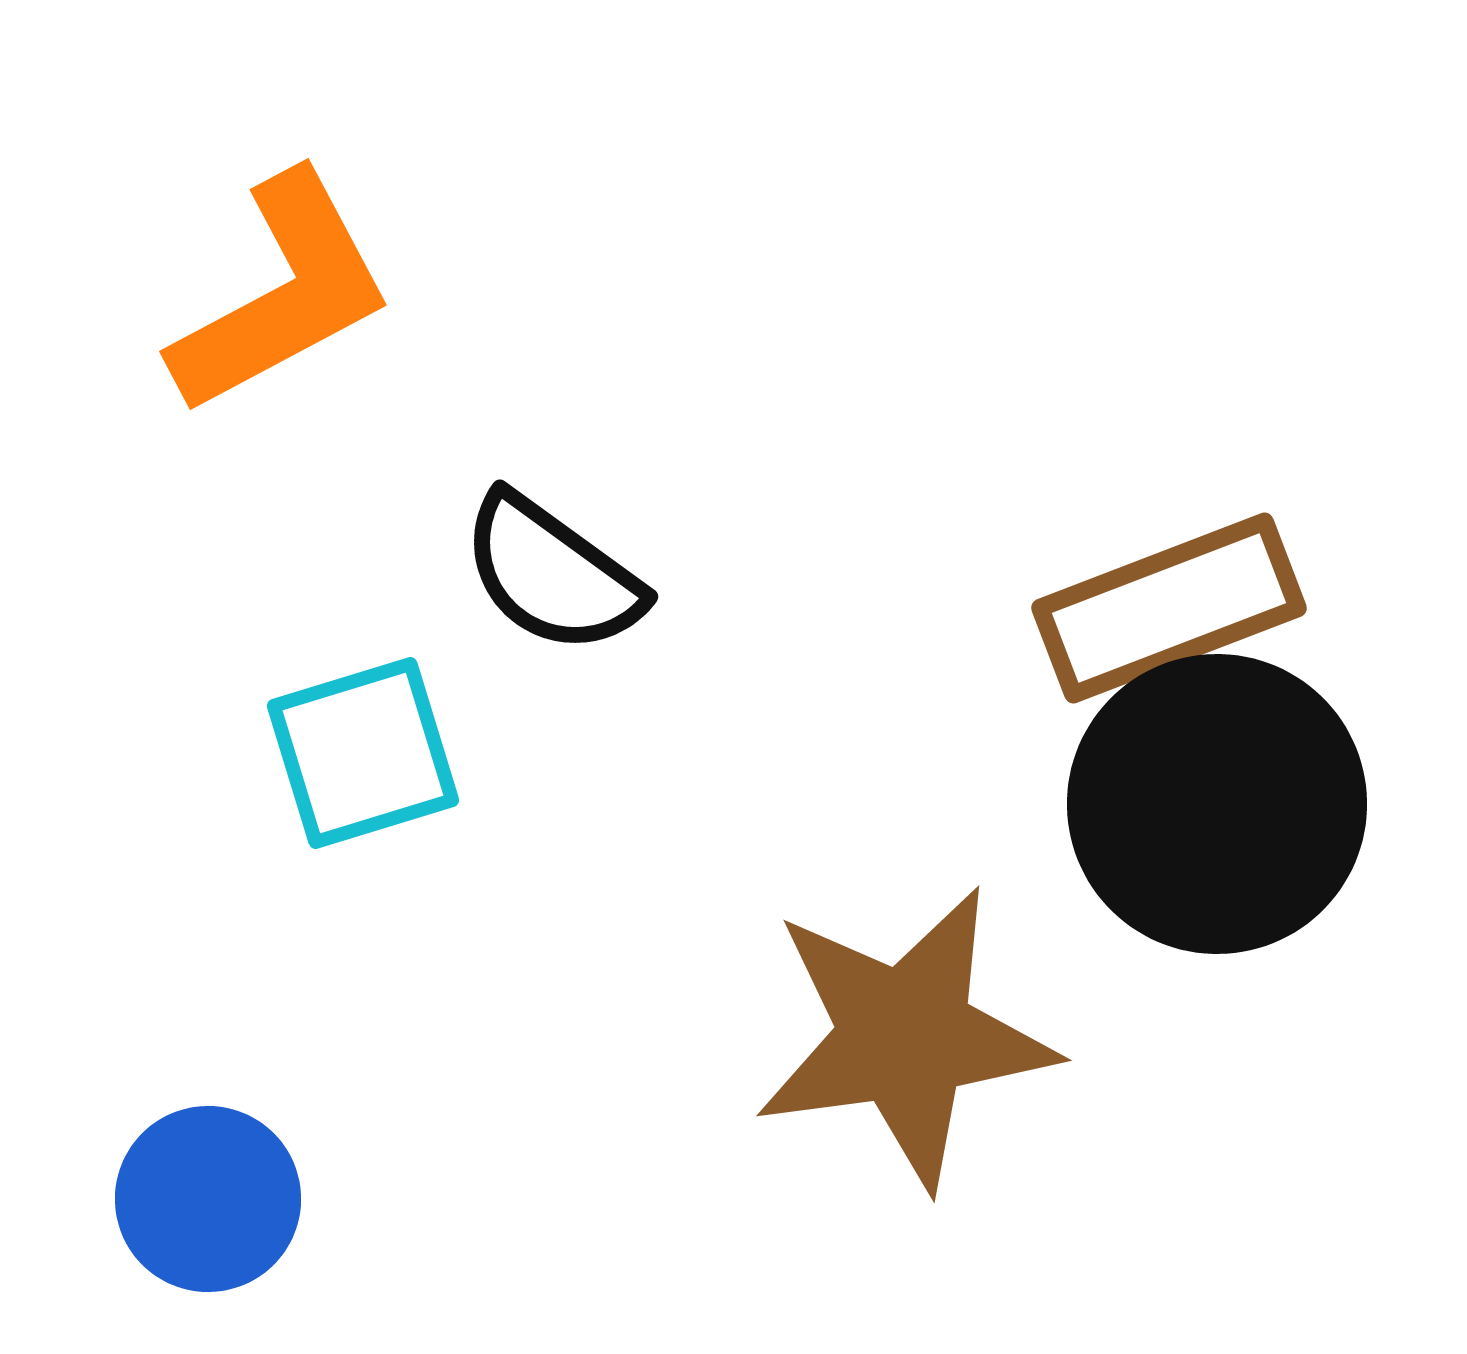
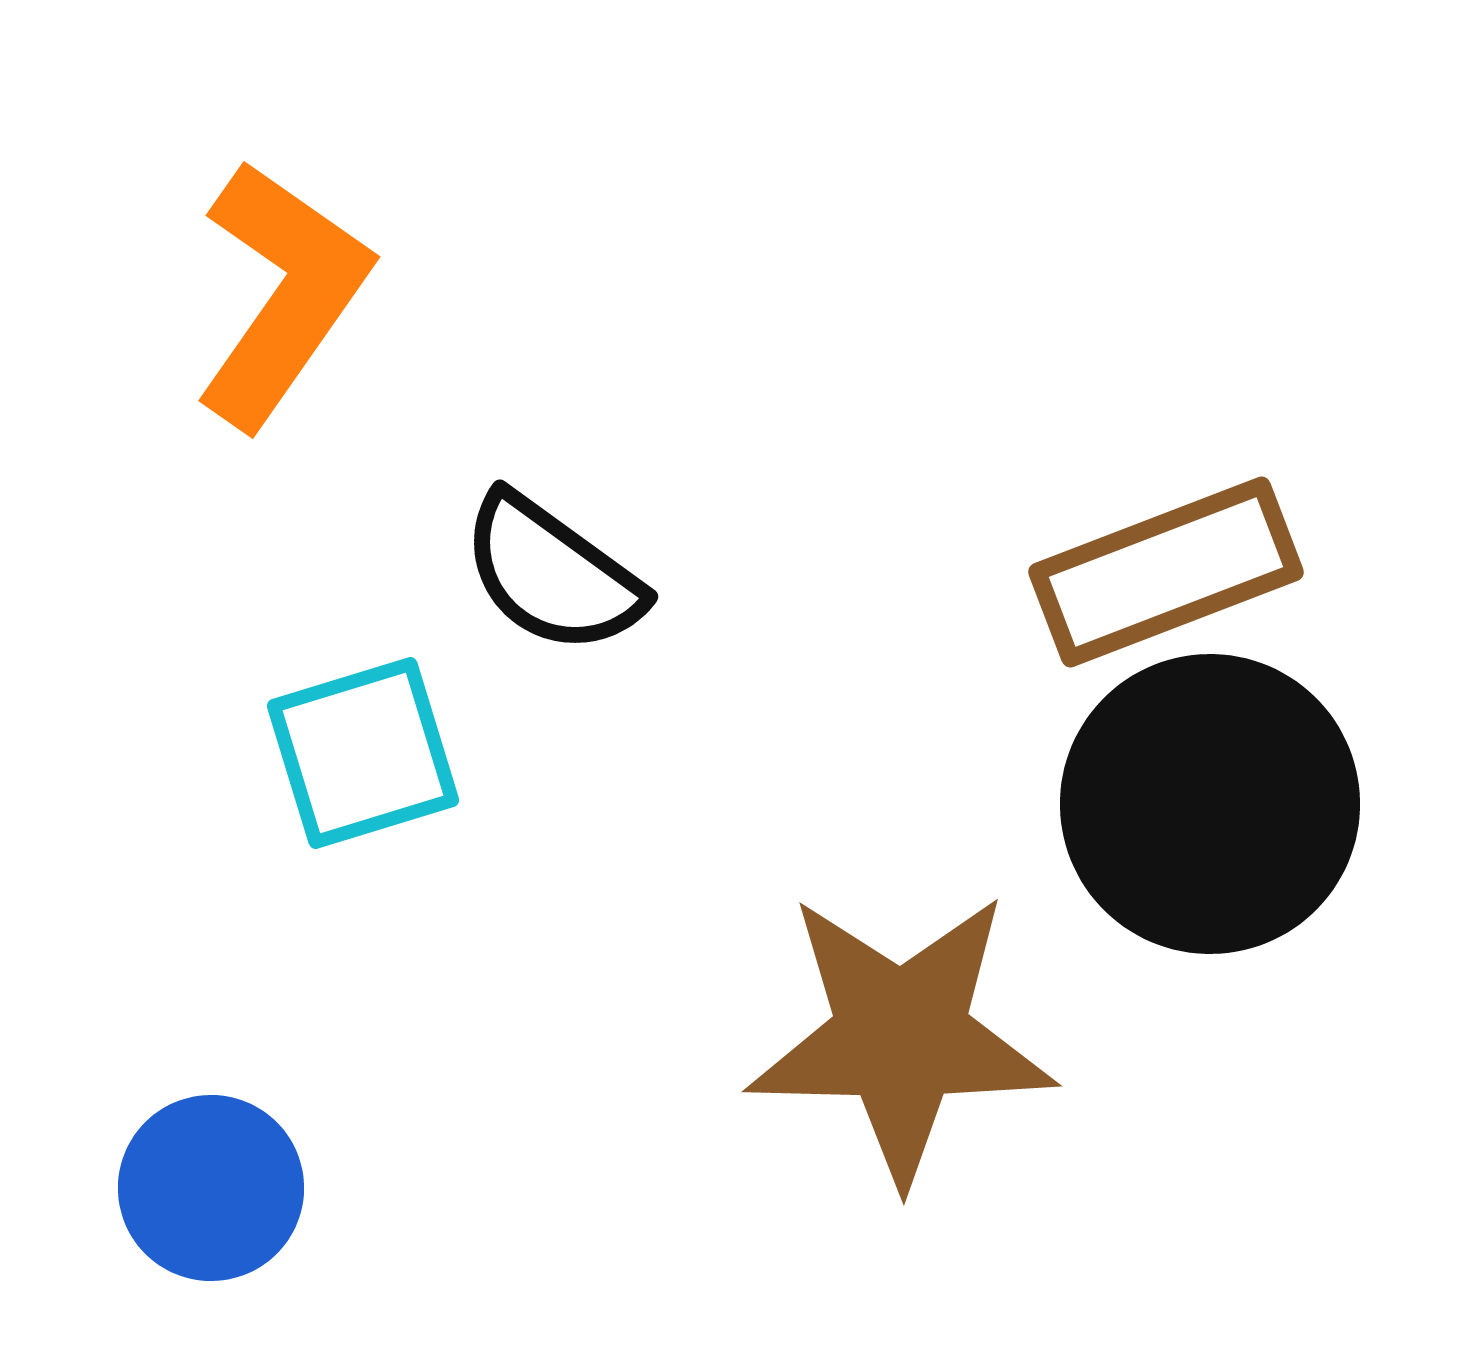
orange L-shape: rotated 27 degrees counterclockwise
brown rectangle: moved 3 px left, 36 px up
black circle: moved 7 px left
brown star: moved 4 px left; rotated 9 degrees clockwise
blue circle: moved 3 px right, 11 px up
